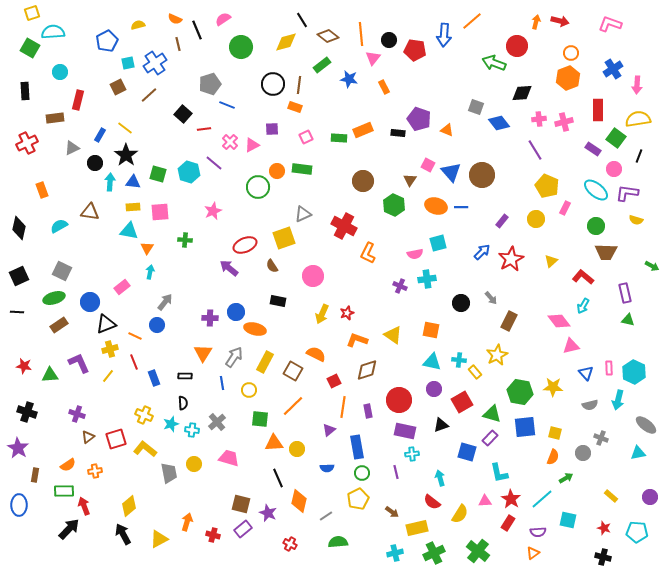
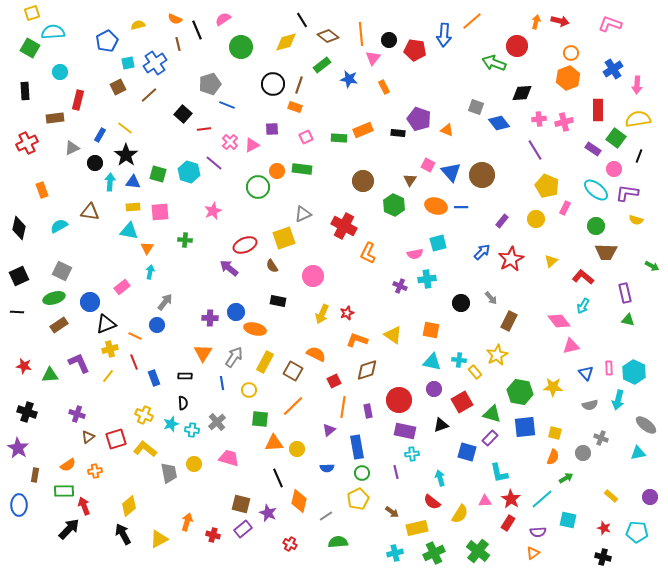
brown line at (299, 85): rotated 12 degrees clockwise
